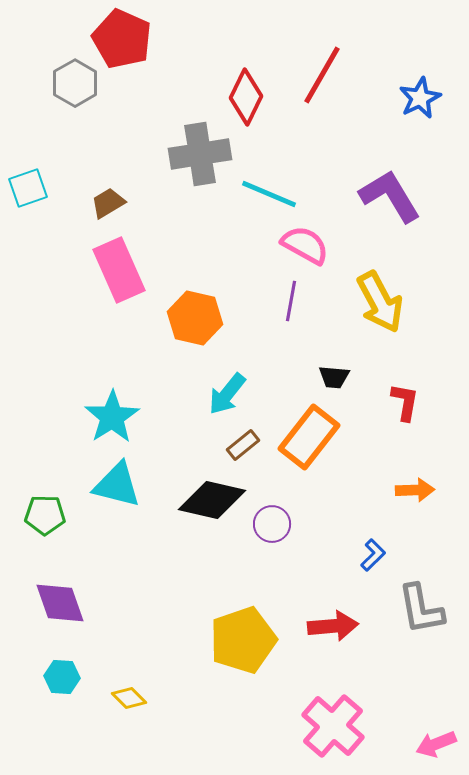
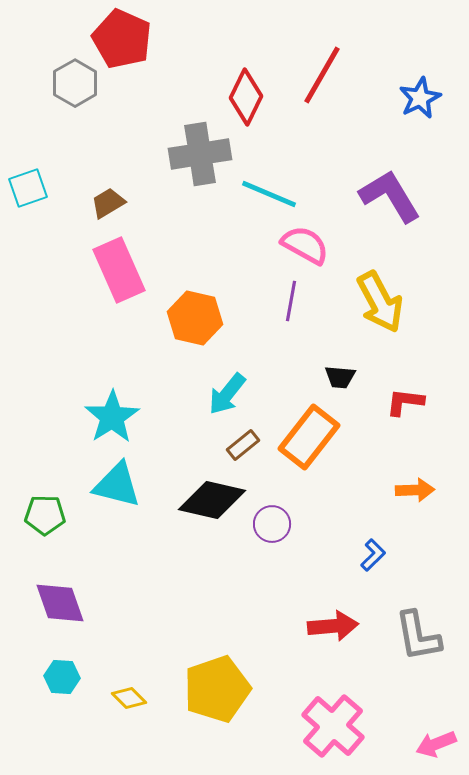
black trapezoid: moved 6 px right
red L-shape: rotated 93 degrees counterclockwise
gray L-shape: moved 3 px left, 27 px down
yellow pentagon: moved 26 px left, 49 px down
